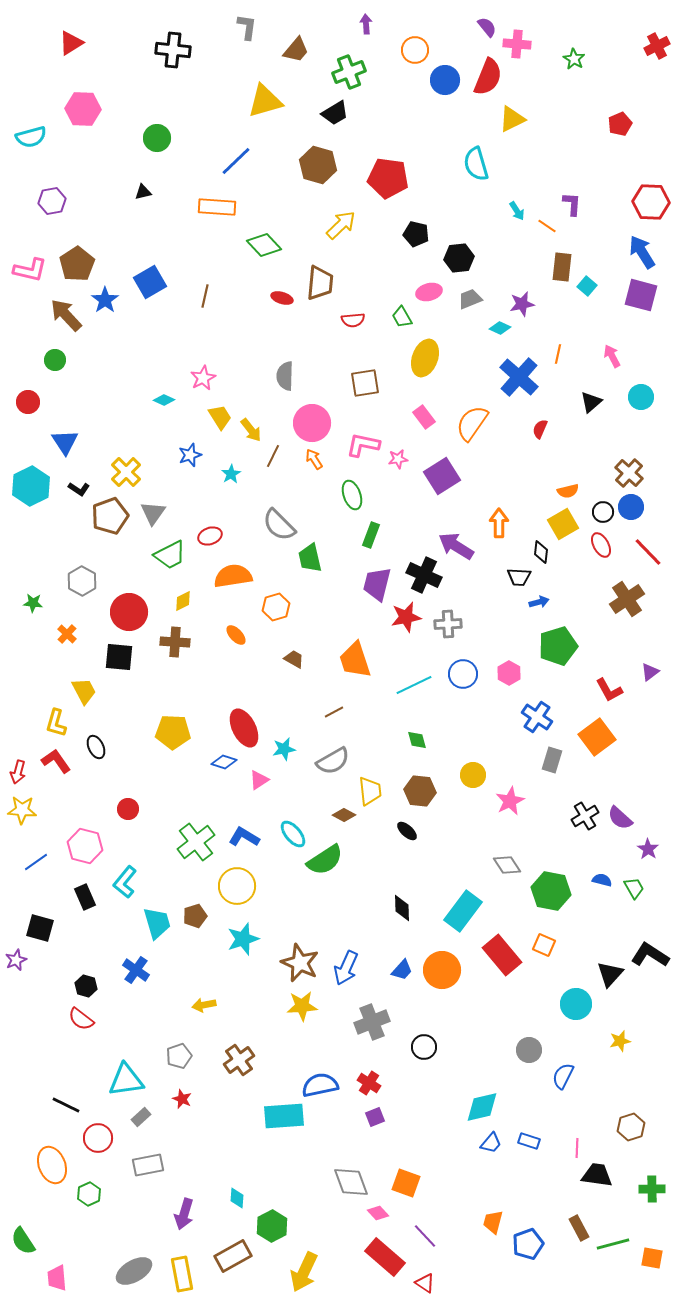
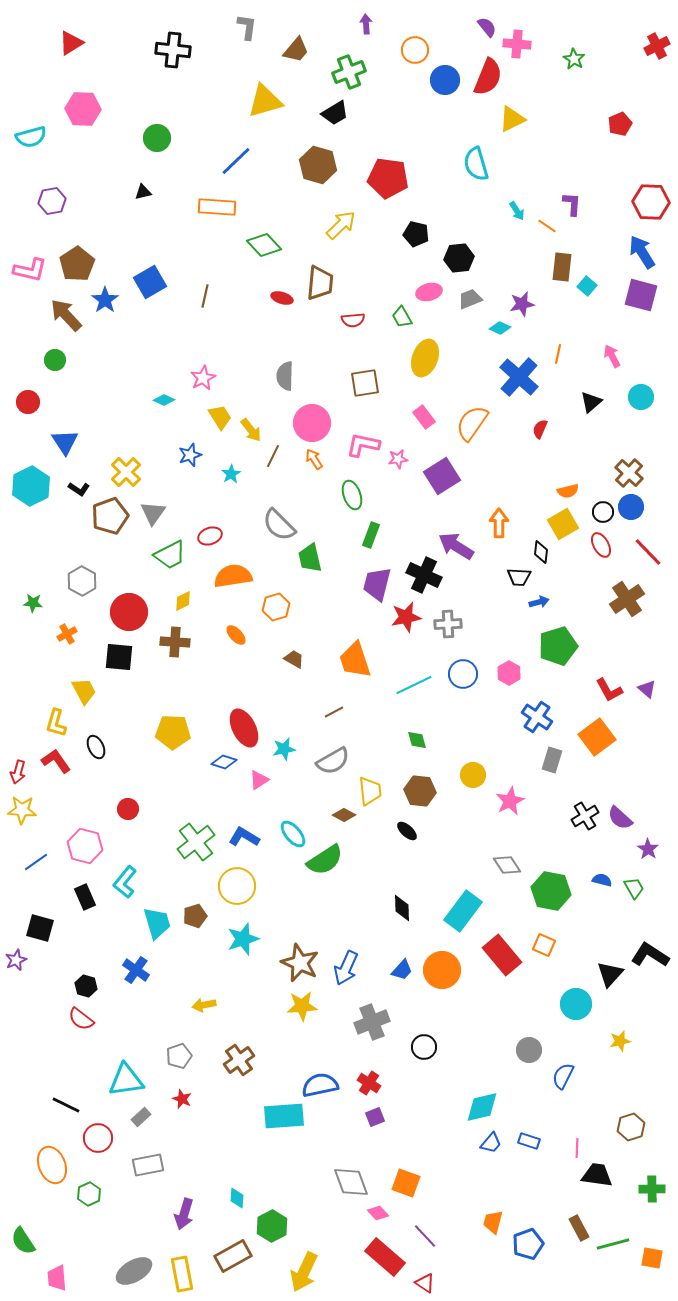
orange cross at (67, 634): rotated 18 degrees clockwise
purple triangle at (650, 672): moved 3 px left, 17 px down; rotated 42 degrees counterclockwise
